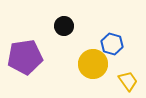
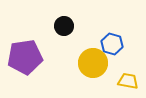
yellow circle: moved 1 px up
yellow trapezoid: rotated 45 degrees counterclockwise
